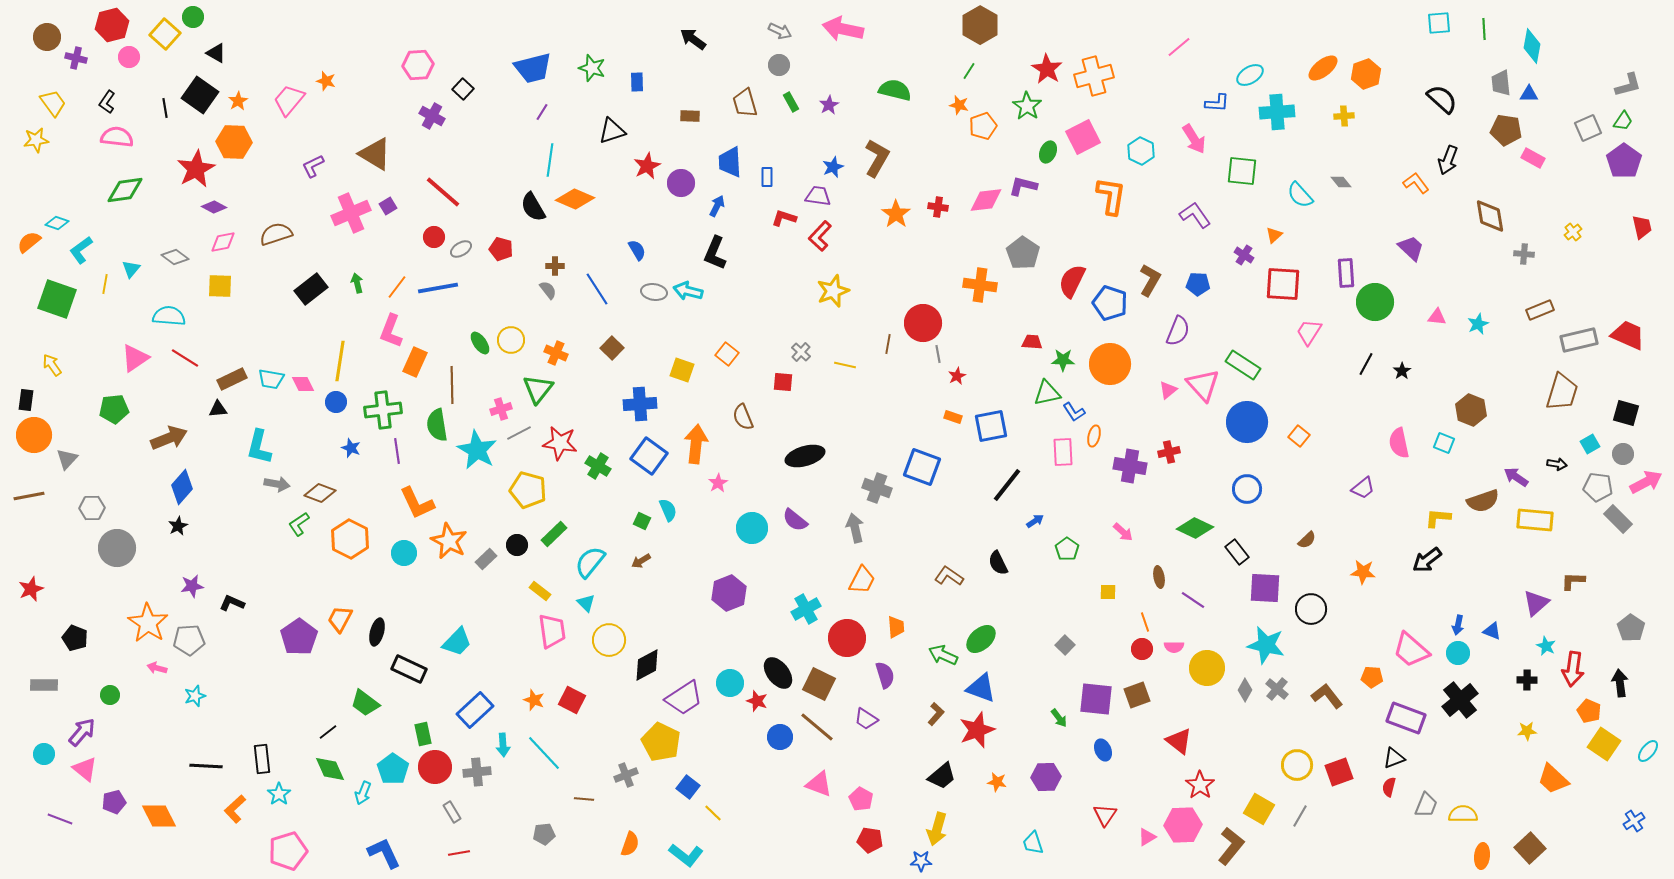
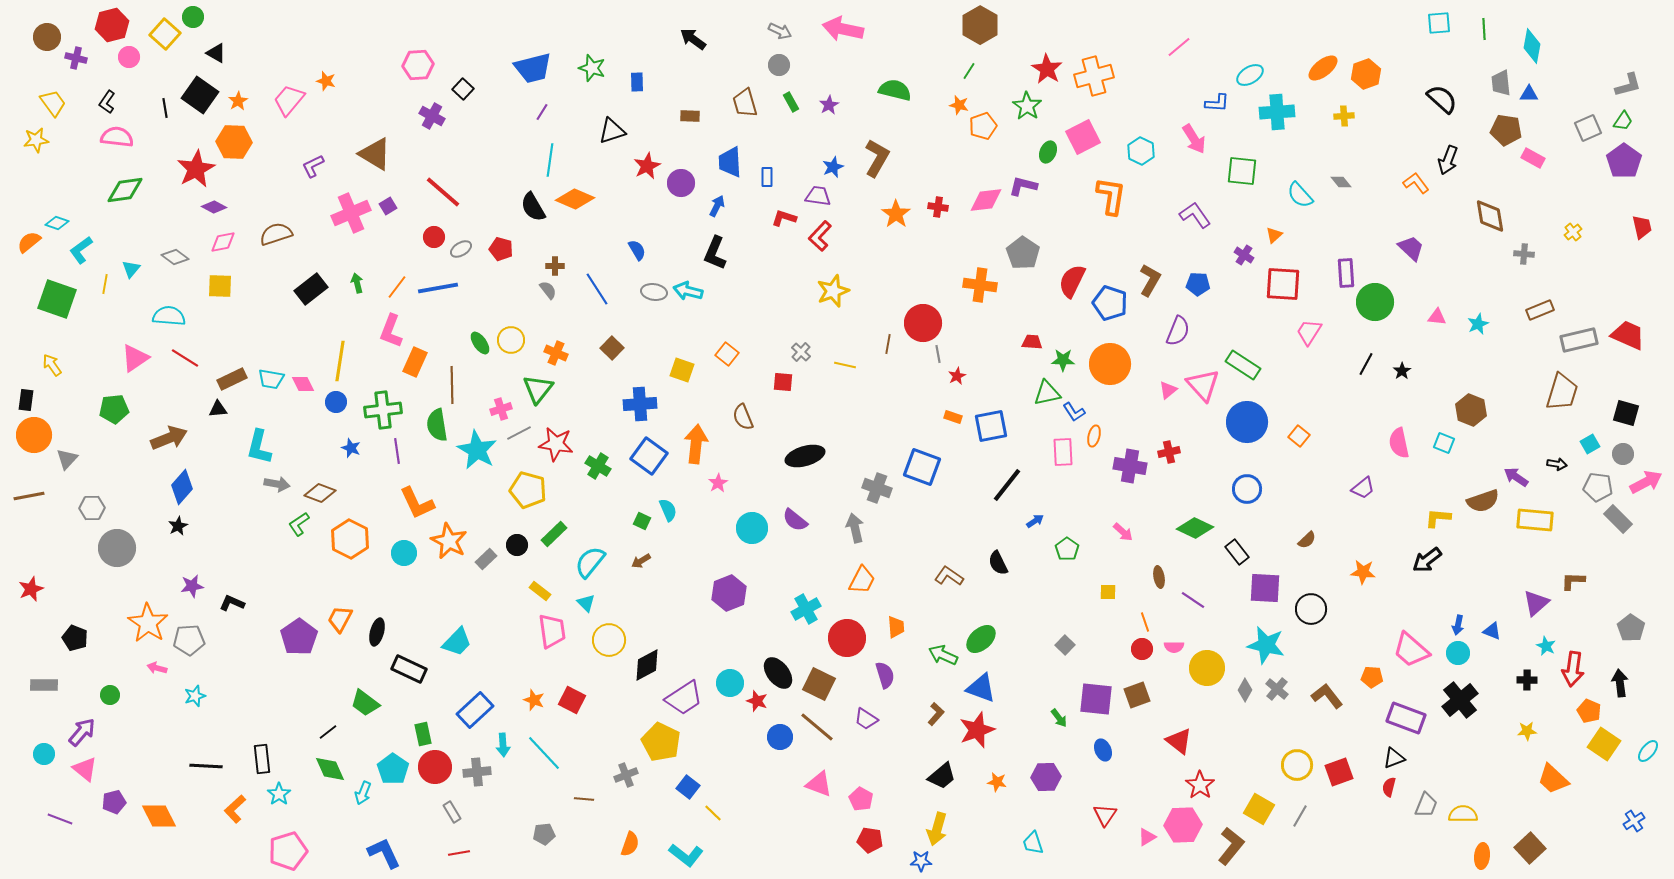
red star at (560, 443): moved 4 px left, 1 px down
